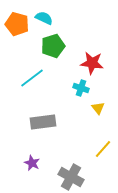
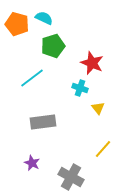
red star: rotated 15 degrees clockwise
cyan cross: moved 1 px left
